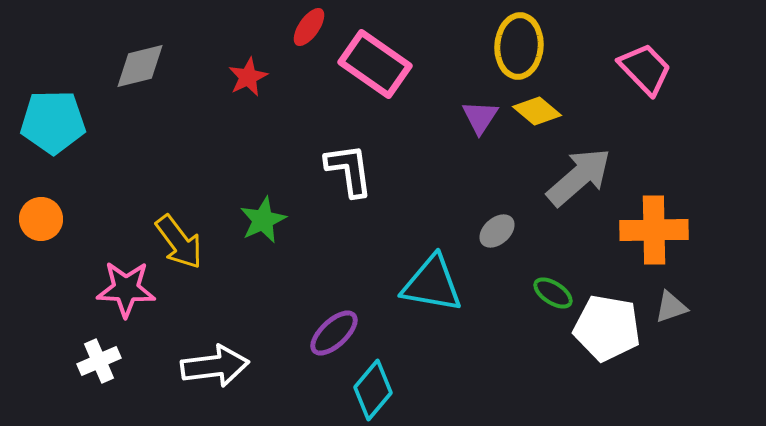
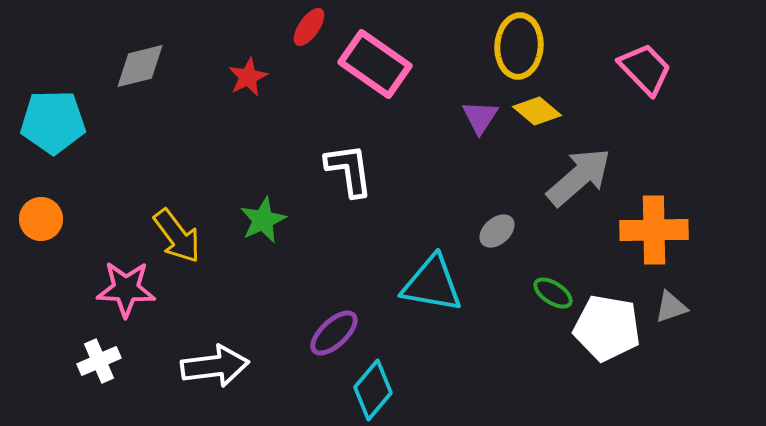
yellow arrow: moved 2 px left, 6 px up
